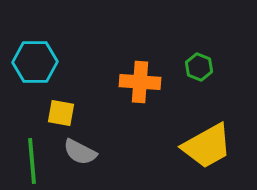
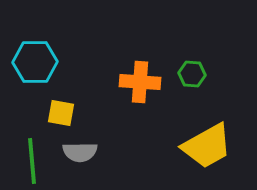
green hexagon: moved 7 px left, 7 px down; rotated 16 degrees counterclockwise
gray semicircle: rotated 28 degrees counterclockwise
